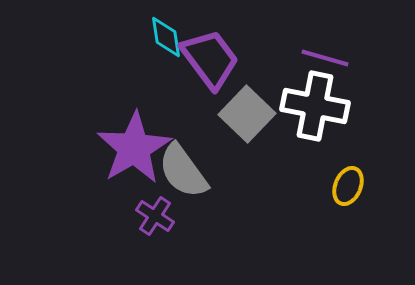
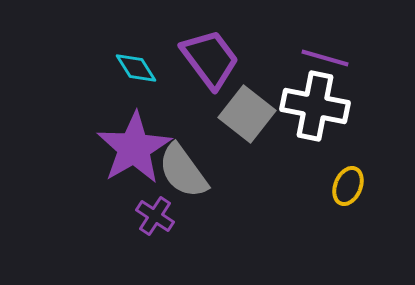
cyan diamond: moved 30 px left, 31 px down; rotated 24 degrees counterclockwise
gray square: rotated 6 degrees counterclockwise
